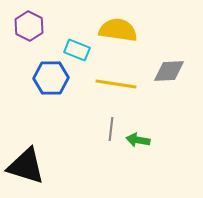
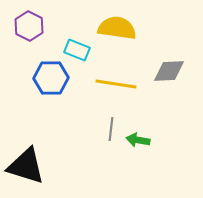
yellow semicircle: moved 1 px left, 2 px up
